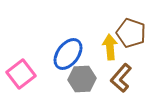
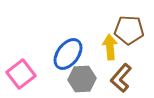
brown pentagon: moved 2 px left, 3 px up; rotated 16 degrees counterclockwise
